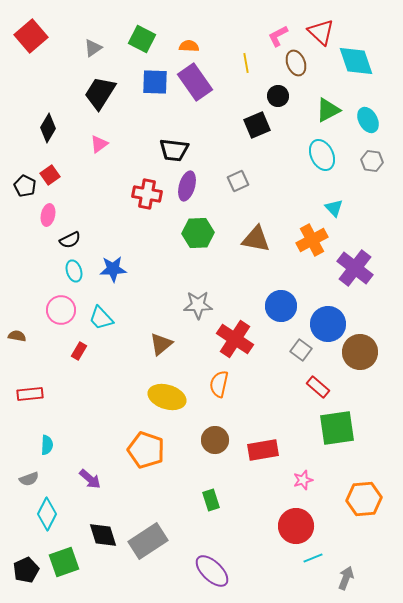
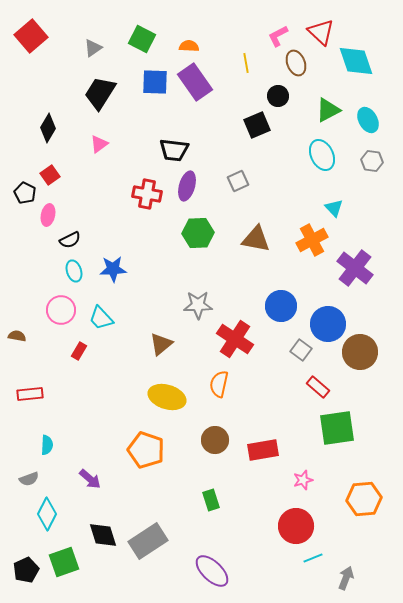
black pentagon at (25, 186): moved 7 px down
